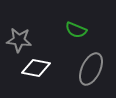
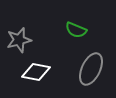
gray star: rotated 20 degrees counterclockwise
white diamond: moved 4 px down
